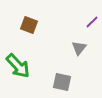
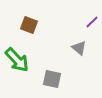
gray triangle: rotated 28 degrees counterclockwise
green arrow: moved 1 px left, 6 px up
gray square: moved 10 px left, 3 px up
